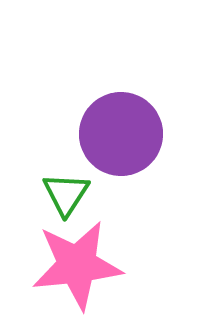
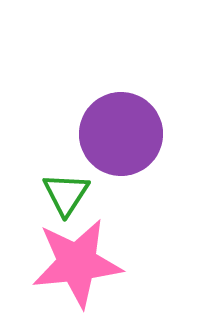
pink star: moved 2 px up
